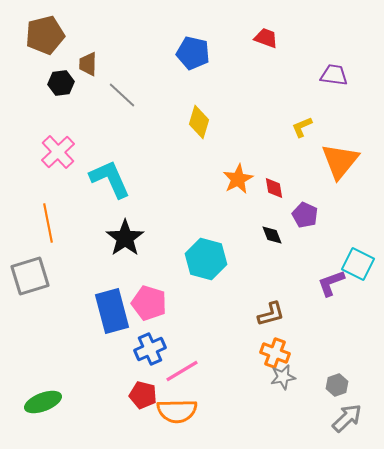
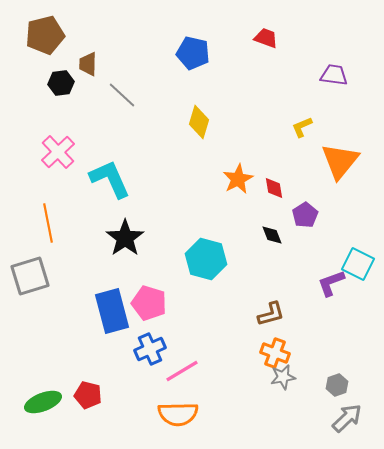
purple pentagon: rotated 15 degrees clockwise
red pentagon: moved 55 px left
orange semicircle: moved 1 px right, 3 px down
